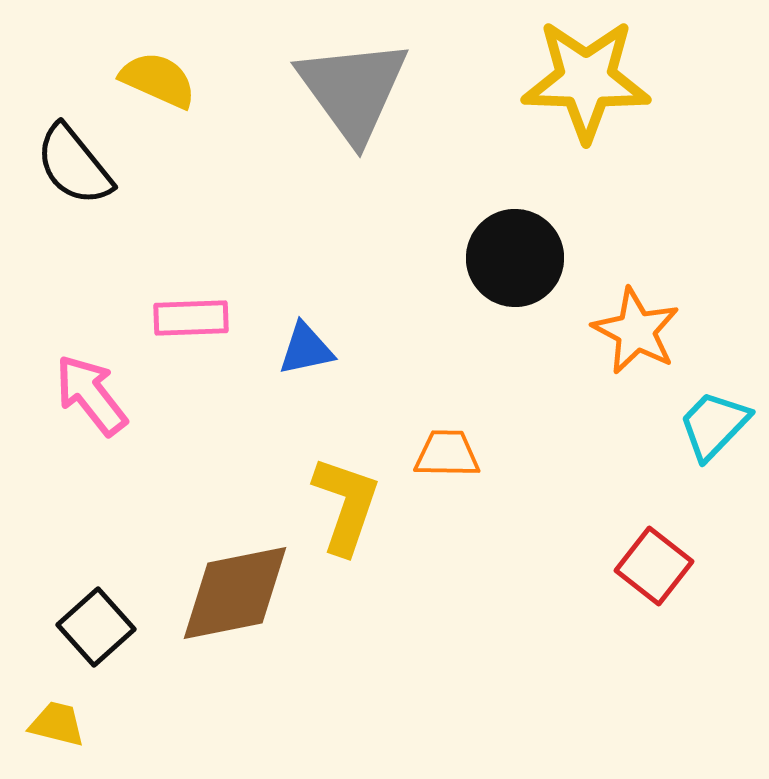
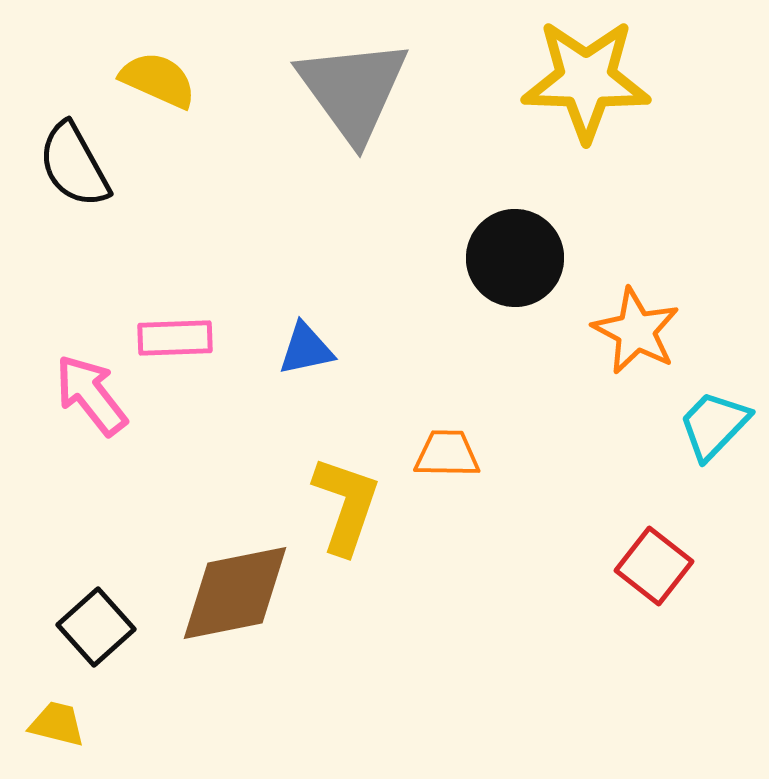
black semicircle: rotated 10 degrees clockwise
pink rectangle: moved 16 px left, 20 px down
